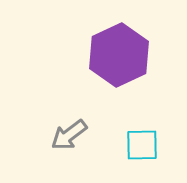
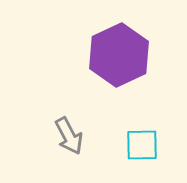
gray arrow: moved 1 px down; rotated 81 degrees counterclockwise
